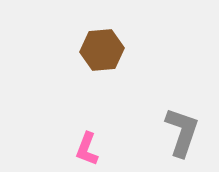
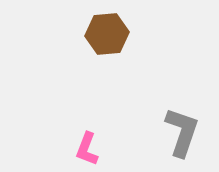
brown hexagon: moved 5 px right, 16 px up
